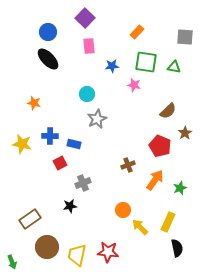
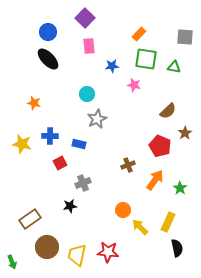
orange rectangle: moved 2 px right, 2 px down
green square: moved 3 px up
blue rectangle: moved 5 px right
green star: rotated 16 degrees counterclockwise
